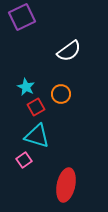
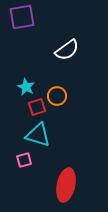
purple square: rotated 16 degrees clockwise
white semicircle: moved 2 px left, 1 px up
orange circle: moved 4 px left, 2 px down
red square: moved 1 px right; rotated 12 degrees clockwise
cyan triangle: moved 1 px right, 1 px up
pink square: rotated 21 degrees clockwise
